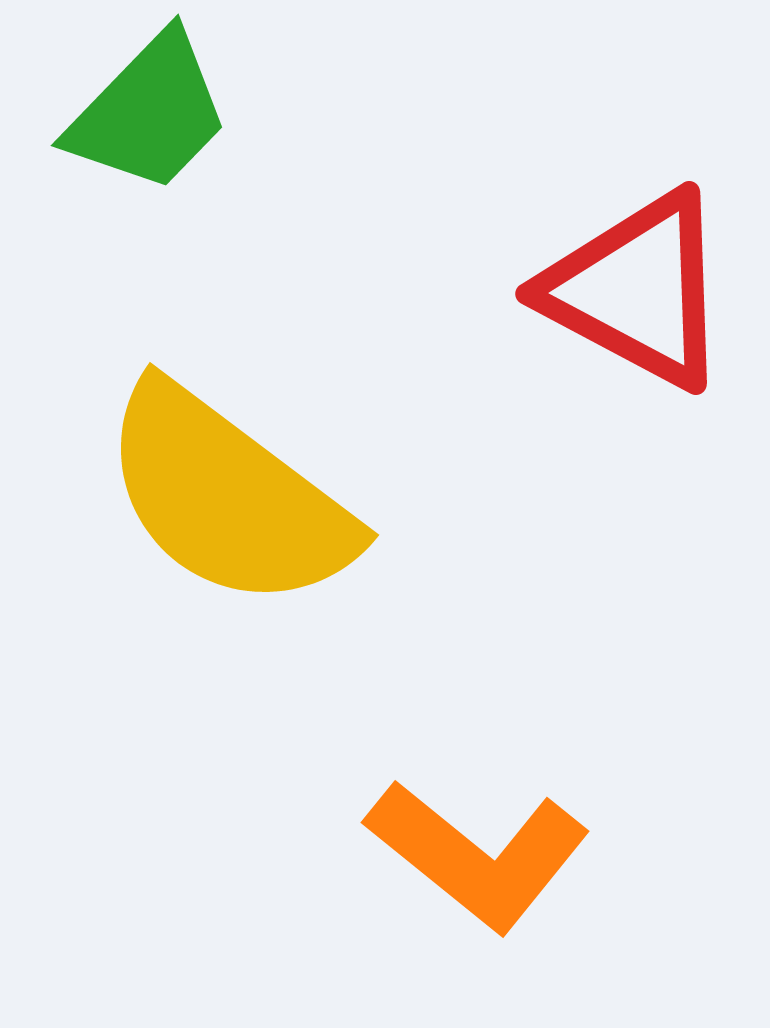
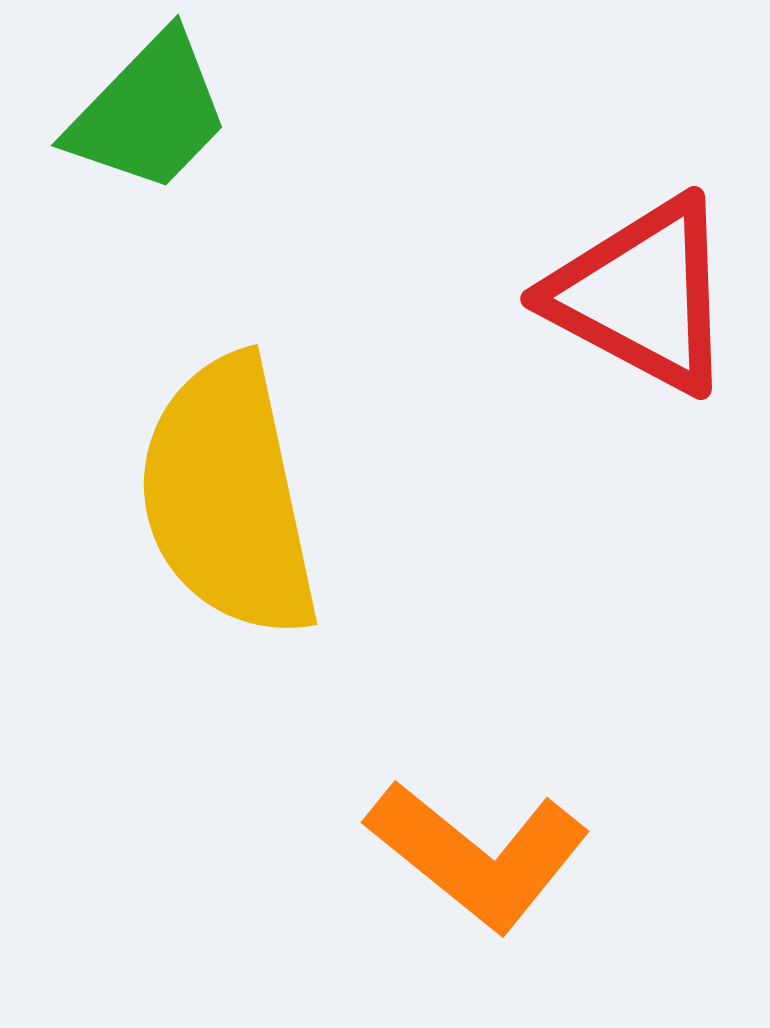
red triangle: moved 5 px right, 5 px down
yellow semicircle: rotated 41 degrees clockwise
